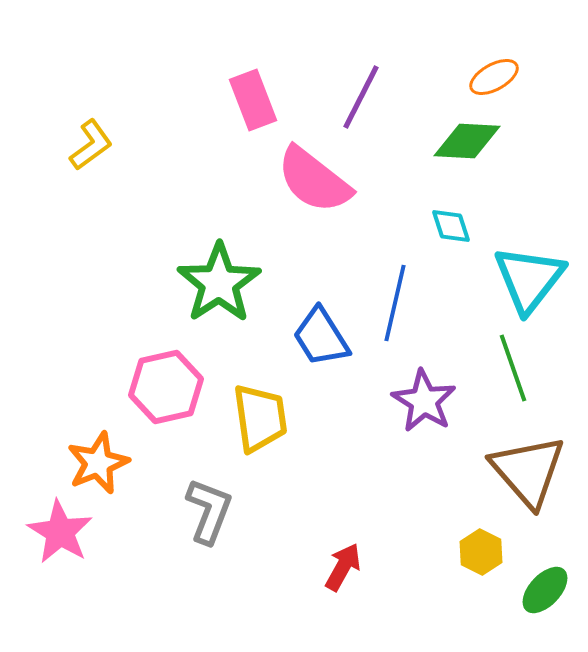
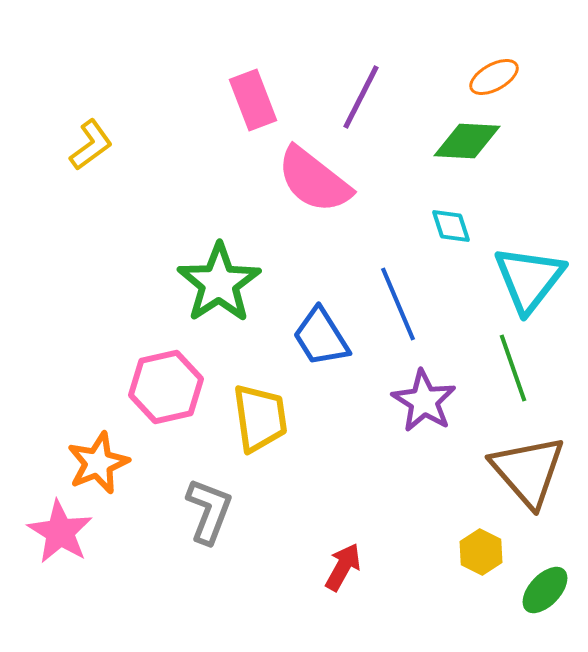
blue line: moved 3 px right, 1 px down; rotated 36 degrees counterclockwise
